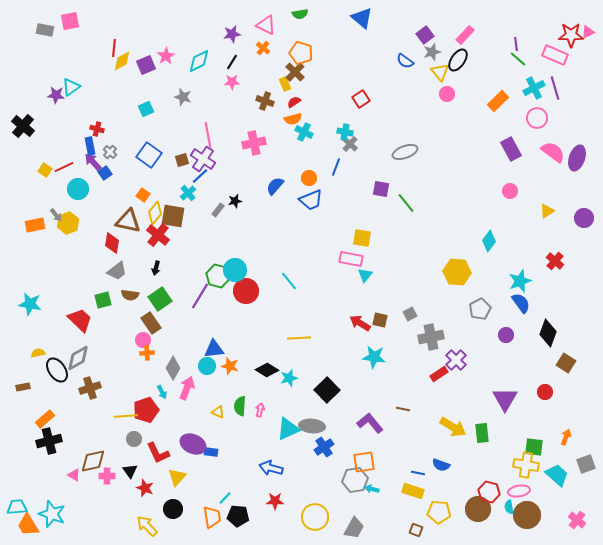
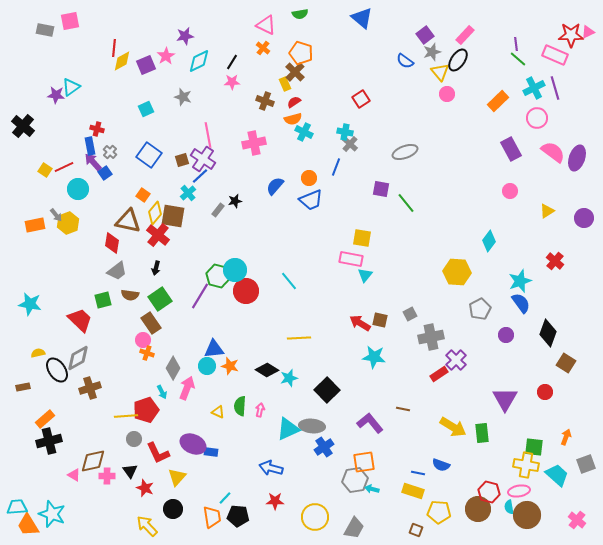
purple star at (232, 34): moved 47 px left, 2 px down
orange cross at (147, 353): rotated 24 degrees clockwise
